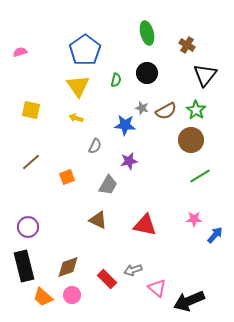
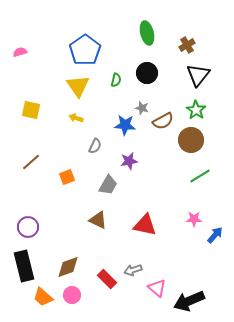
brown cross: rotated 28 degrees clockwise
black triangle: moved 7 px left
brown semicircle: moved 3 px left, 10 px down
